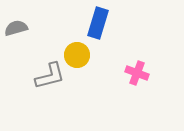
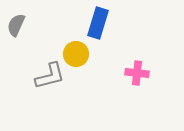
gray semicircle: moved 3 px up; rotated 50 degrees counterclockwise
yellow circle: moved 1 px left, 1 px up
pink cross: rotated 15 degrees counterclockwise
